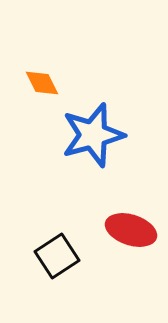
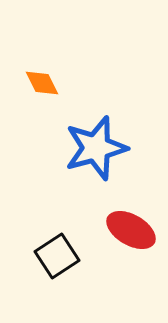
blue star: moved 3 px right, 13 px down
red ellipse: rotated 12 degrees clockwise
